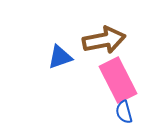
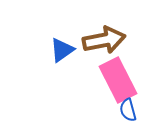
blue triangle: moved 2 px right, 7 px up; rotated 16 degrees counterclockwise
blue semicircle: moved 4 px right, 2 px up
